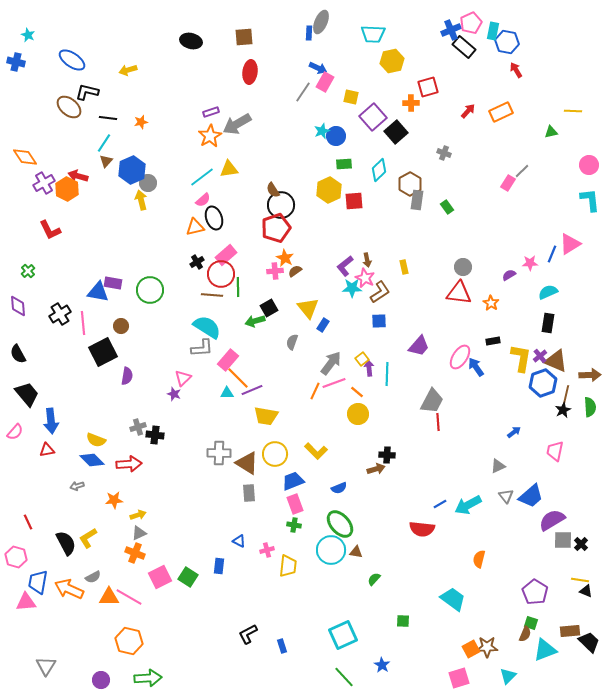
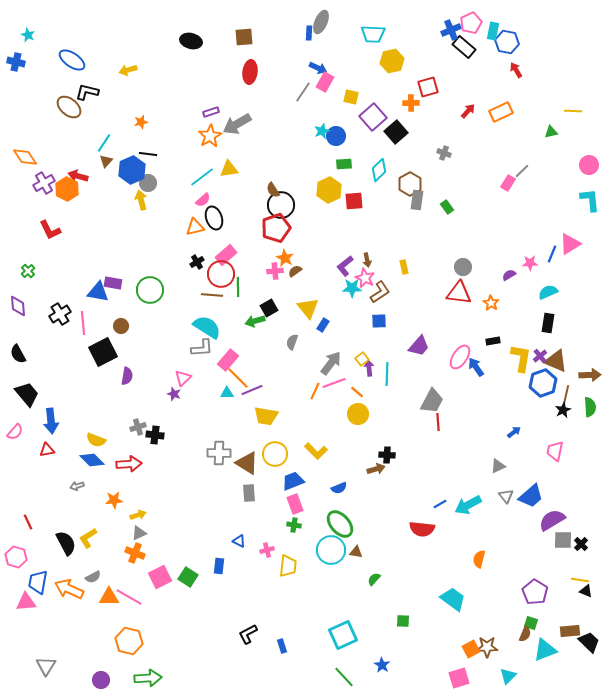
black line at (108, 118): moved 40 px right, 36 px down
